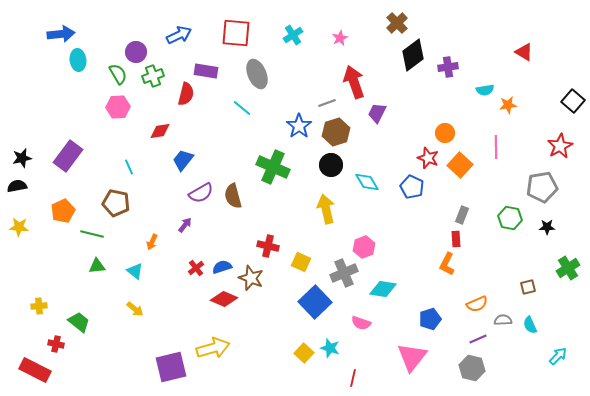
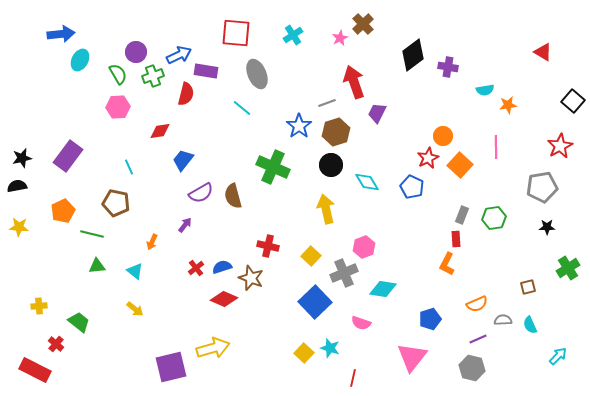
brown cross at (397, 23): moved 34 px left, 1 px down
blue arrow at (179, 35): moved 20 px down
red triangle at (524, 52): moved 19 px right
cyan ellipse at (78, 60): moved 2 px right; rotated 35 degrees clockwise
purple cross at (448, 67): rotated 18 degrees clockwise
orange circle at (445, 133): moved 2 px left, 3 px down
red star at (428, 158): rotated 25 degrees clockwise
green hexagon at (510, 218): moved 16 px left; rotated 20 degrees counterclockwise
yellow square at (301, 262): moved 10 px right, 6 px up; rotated 18 degrees clockwise
red cross at (56, 344): rotated 28 degrees clockwise
